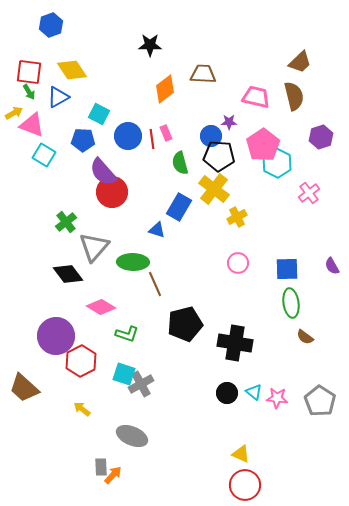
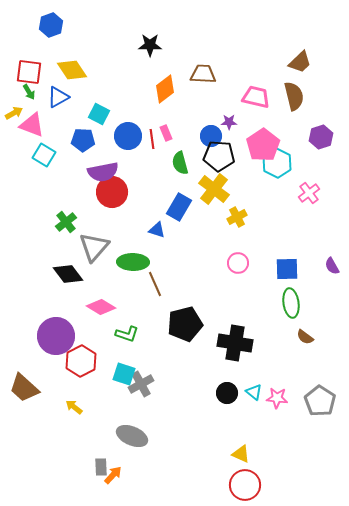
purple semicircle at (103, 172): rotated 60 degrees counterclockwise
yellow arrow at (82, 409): moved 8 px left, 2 px up
